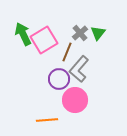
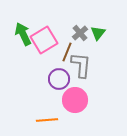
gray L-shape: moved 2 px right, 4 px up; rotated 144 degrees clockwise
